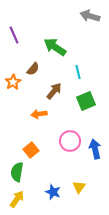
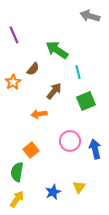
green arrow: moved 2 px right, 3 px down
blue star: rotated 28 degrees clockwise
